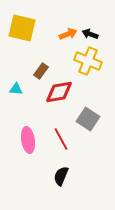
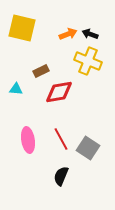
brown rectangle: rotated 28 degrees clockwise
gray square: moved 29 px down
